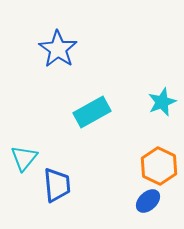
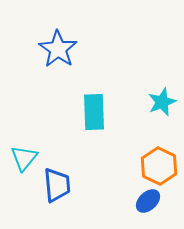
cyan rectangle: moved 2 px right; rotated 63 degrees counterclockwise
